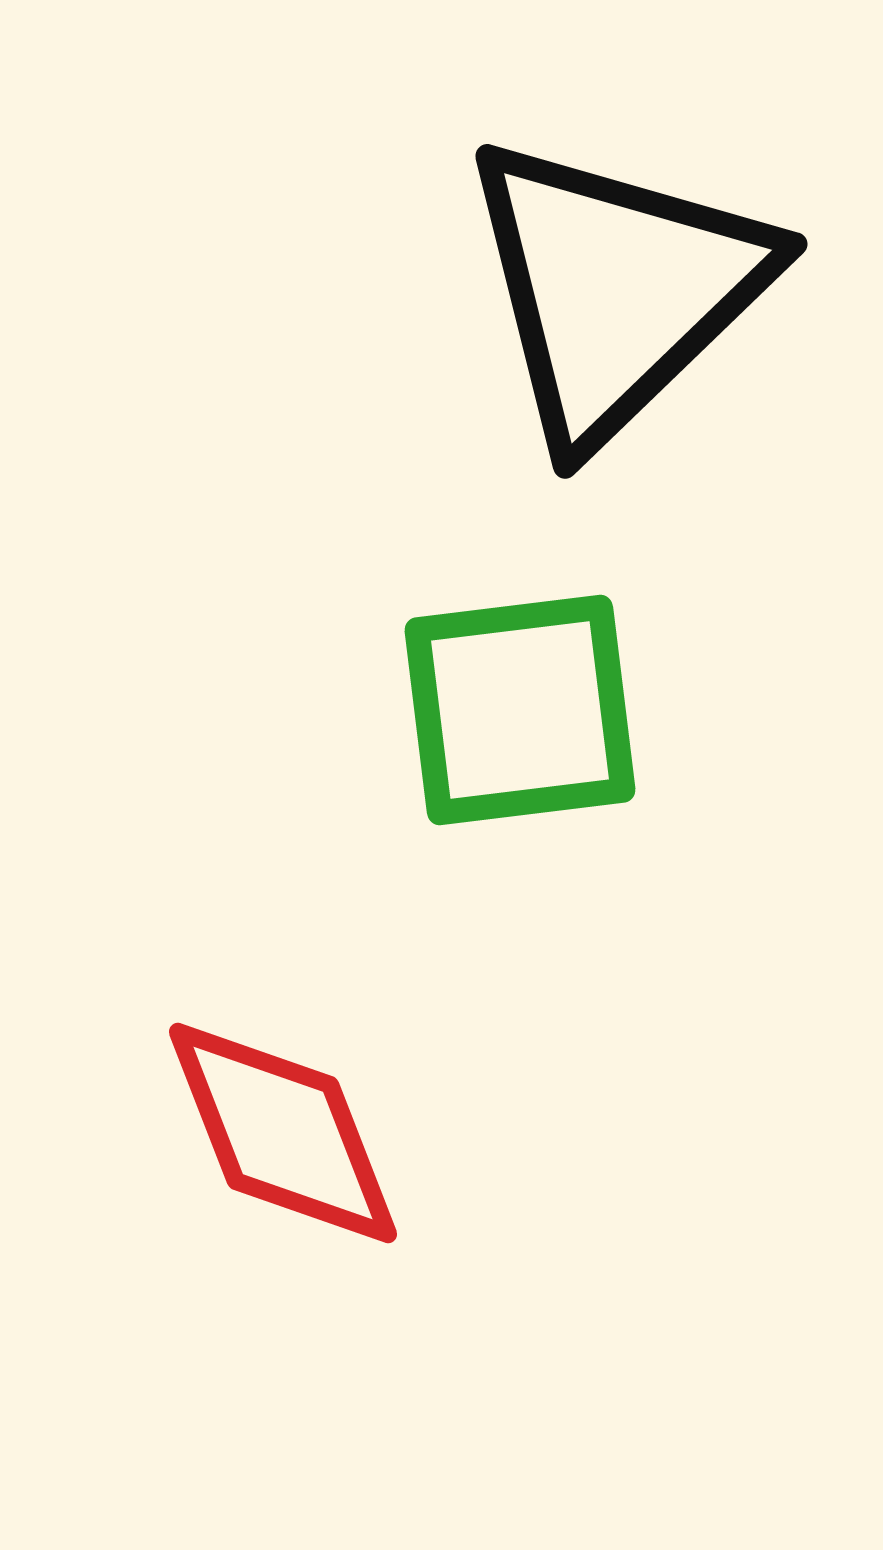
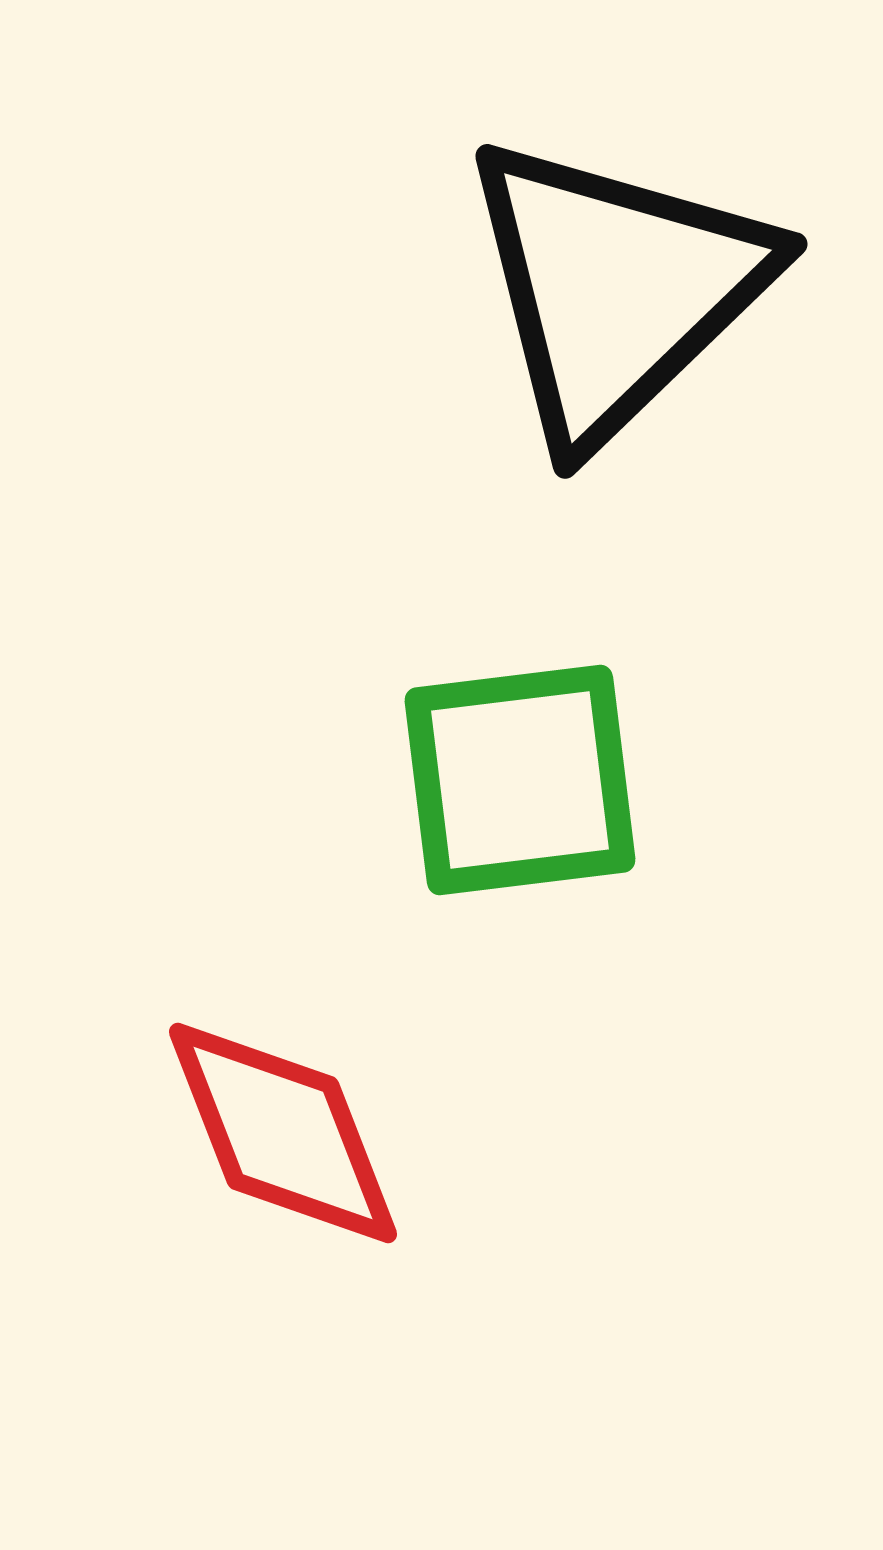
green square: moved 70 px down
